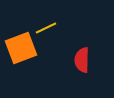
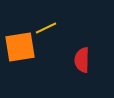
orange square: moved 1 px left, 1 px up; rotated 12 degrees clockwise
